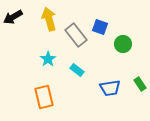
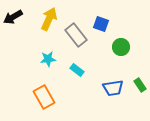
yellow arrow: rotated 40 degrees clockwise
blue square: moved 1 px right, 3 px up
green circle: moved 2 px left, 3 px down
cyan star: rotated 28 degrees clockwise
green rectangle: moved 1 px down
blue trapezoid: moved 3 px right
orange rectangle: rotated 15 degrees counterclockwise
